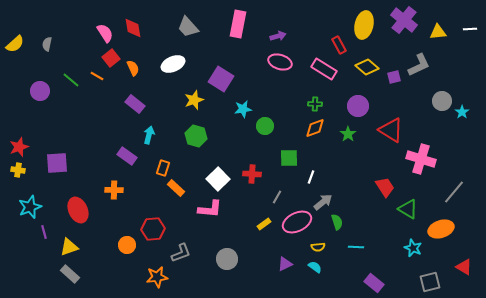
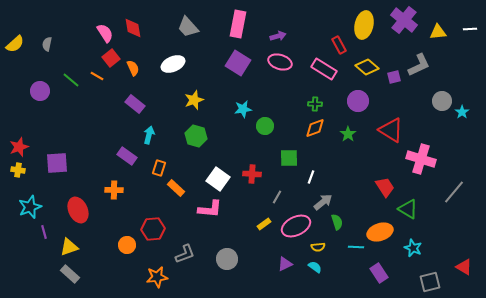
purple square at (221, 79): moved 17 px right, 16 px up
purple circle at (358, 106): moved 5 px up
orange rectangle at (163, 168): moved 4 px left
white square at (218, 179): rotated 10 degrees counterclockwise
pink ellipse at (297, 222): moved 1 px left, 4 px down
orange ellipse at (441, 229): moved 61 px left, 3 px down
gray L-shape at (181, 253): moved 4 px right, 1 px down
purple rectangle at (374, 283): moved 5 px right, 10 px up; rotated 18 degrees clockwise
